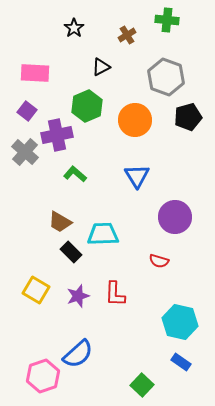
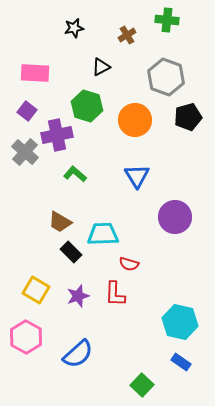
black star: rotated 24 degrees clockwise
green hexagon: rotated 20 degrees counterclockwise
red semicircle: moved 30 px left, 3 px down
pink hexagon: moved 17 px left, 39 px up; rotated 12 degrees counterclockwise
